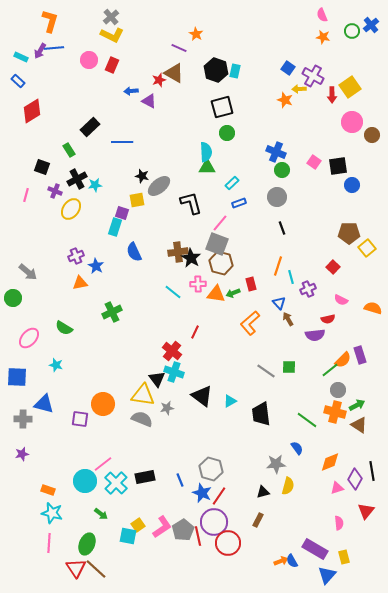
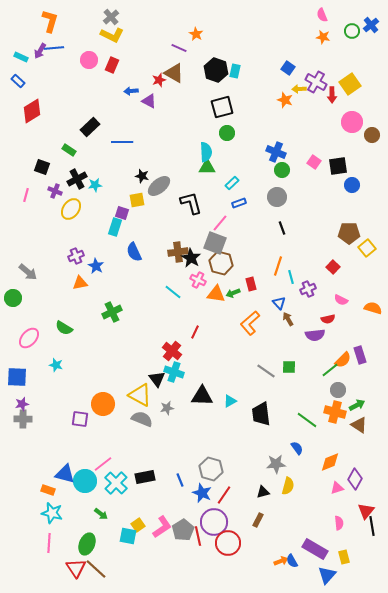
purple cross at (313, 76): moved 3 px right, 6 px down
yellow square at (350, 87): moved 3 px up
green rectangle at (69, 150): rotated 24 degrees counterclockwise
gray square at (217, 244): moved 2 px left, 1 px up
pink cross at (198, 284): moved 4 px up; rotated 28 degrees clockwise
yellow triangle at (143, 395): moved 3 px left; rotated 20 degrees clockwise
black triangle at (202, 396): rotated 35 degrees counterclockwise
blue triangle at (44, 404): moved 21 px right, 70 px down
purple star at (22, 454): moved 50 px up
black line at (372, 471): moved 55 px down
red line at (219, 496): moved 5 px right, 1 px up
